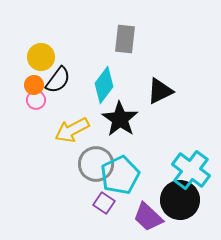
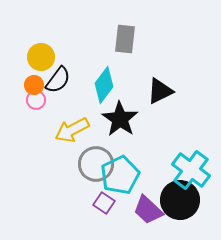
purple trapezoid: moved 7 px up
